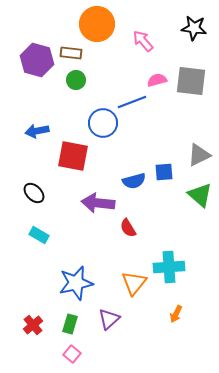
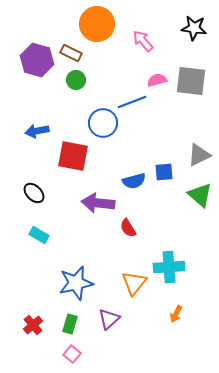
brown rectangle: rotated 20 degrees clockwise
